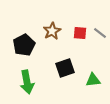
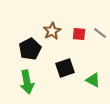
red square: moved 1 px left, 1 px down
black pentagon: moved 6 px right, 4 px down
green triangle: rotated 35 degrees clockwise
